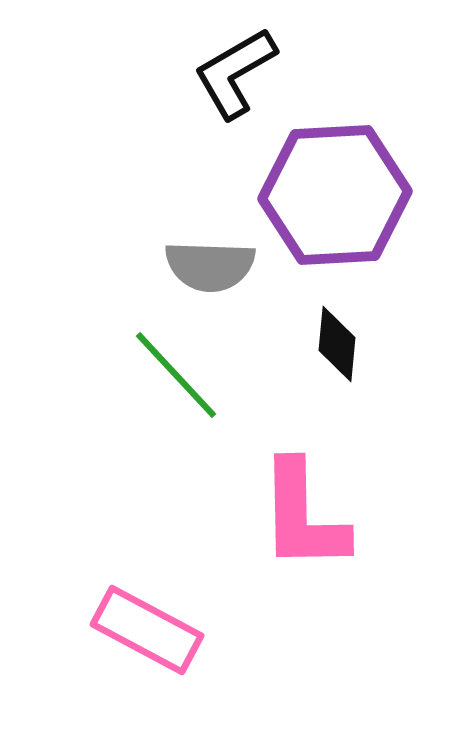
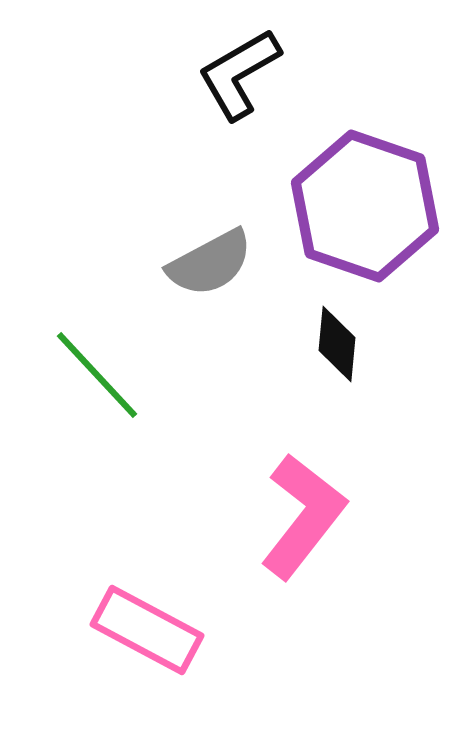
black L-shape: moved 4 px right, 1 px down
purple hexagon: moved 30 px right, 11 px down; rotated 22 degrees clockwise
gray semicircle: moved 3 px up; rotated 30 degrees counterclockwise
green line: moved 79 px left
pink L-shape: rotated 141 degrees counterclockwise
